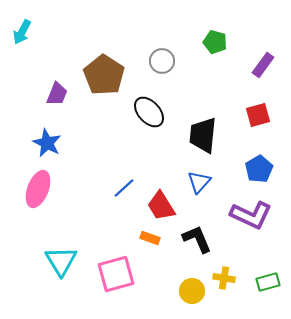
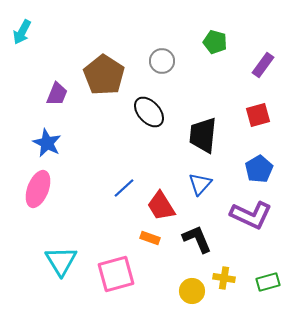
blue triangle: moved 1 px right, 2 px down
